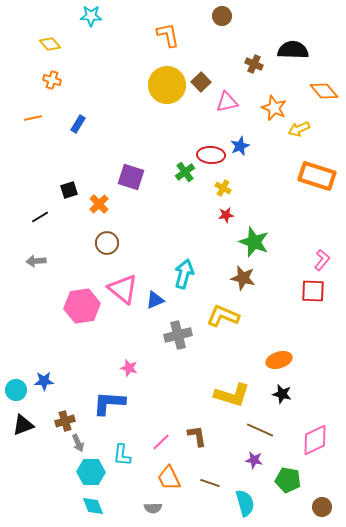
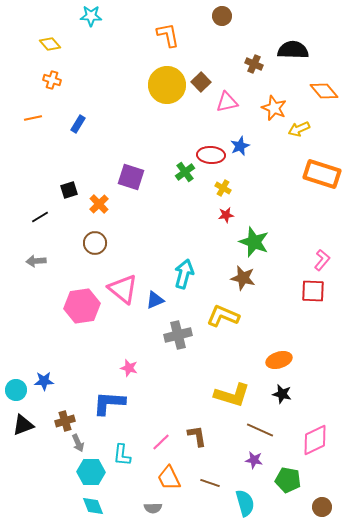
orange rectangle at (317, 176): moved 5 px right, 2 px up
brown circle at (107, 243): moved 12 px left
